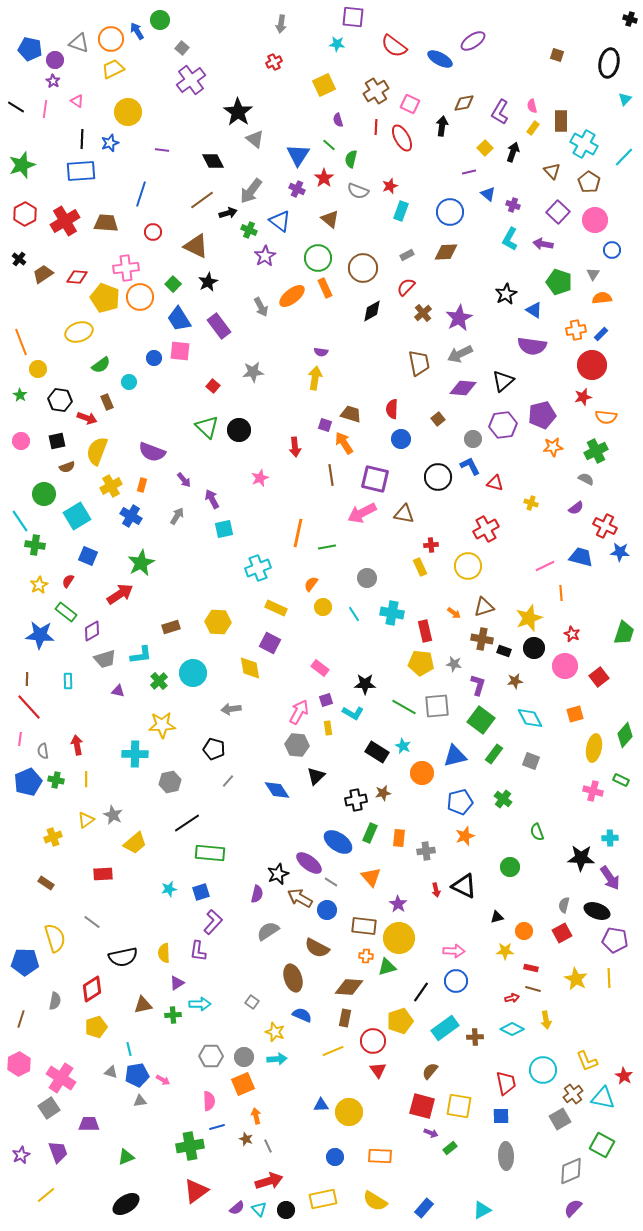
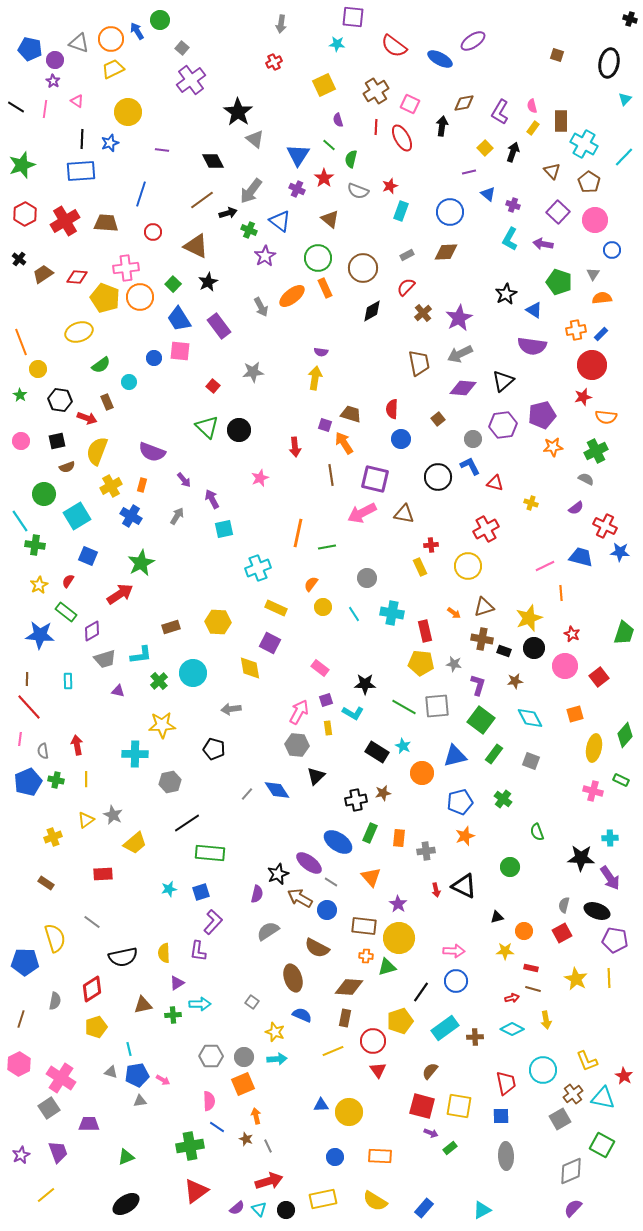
gray line at (228, 781): moved 19 px right, 13 px down
blue line at (217, 1127): rotated 49 degrees clockwise
